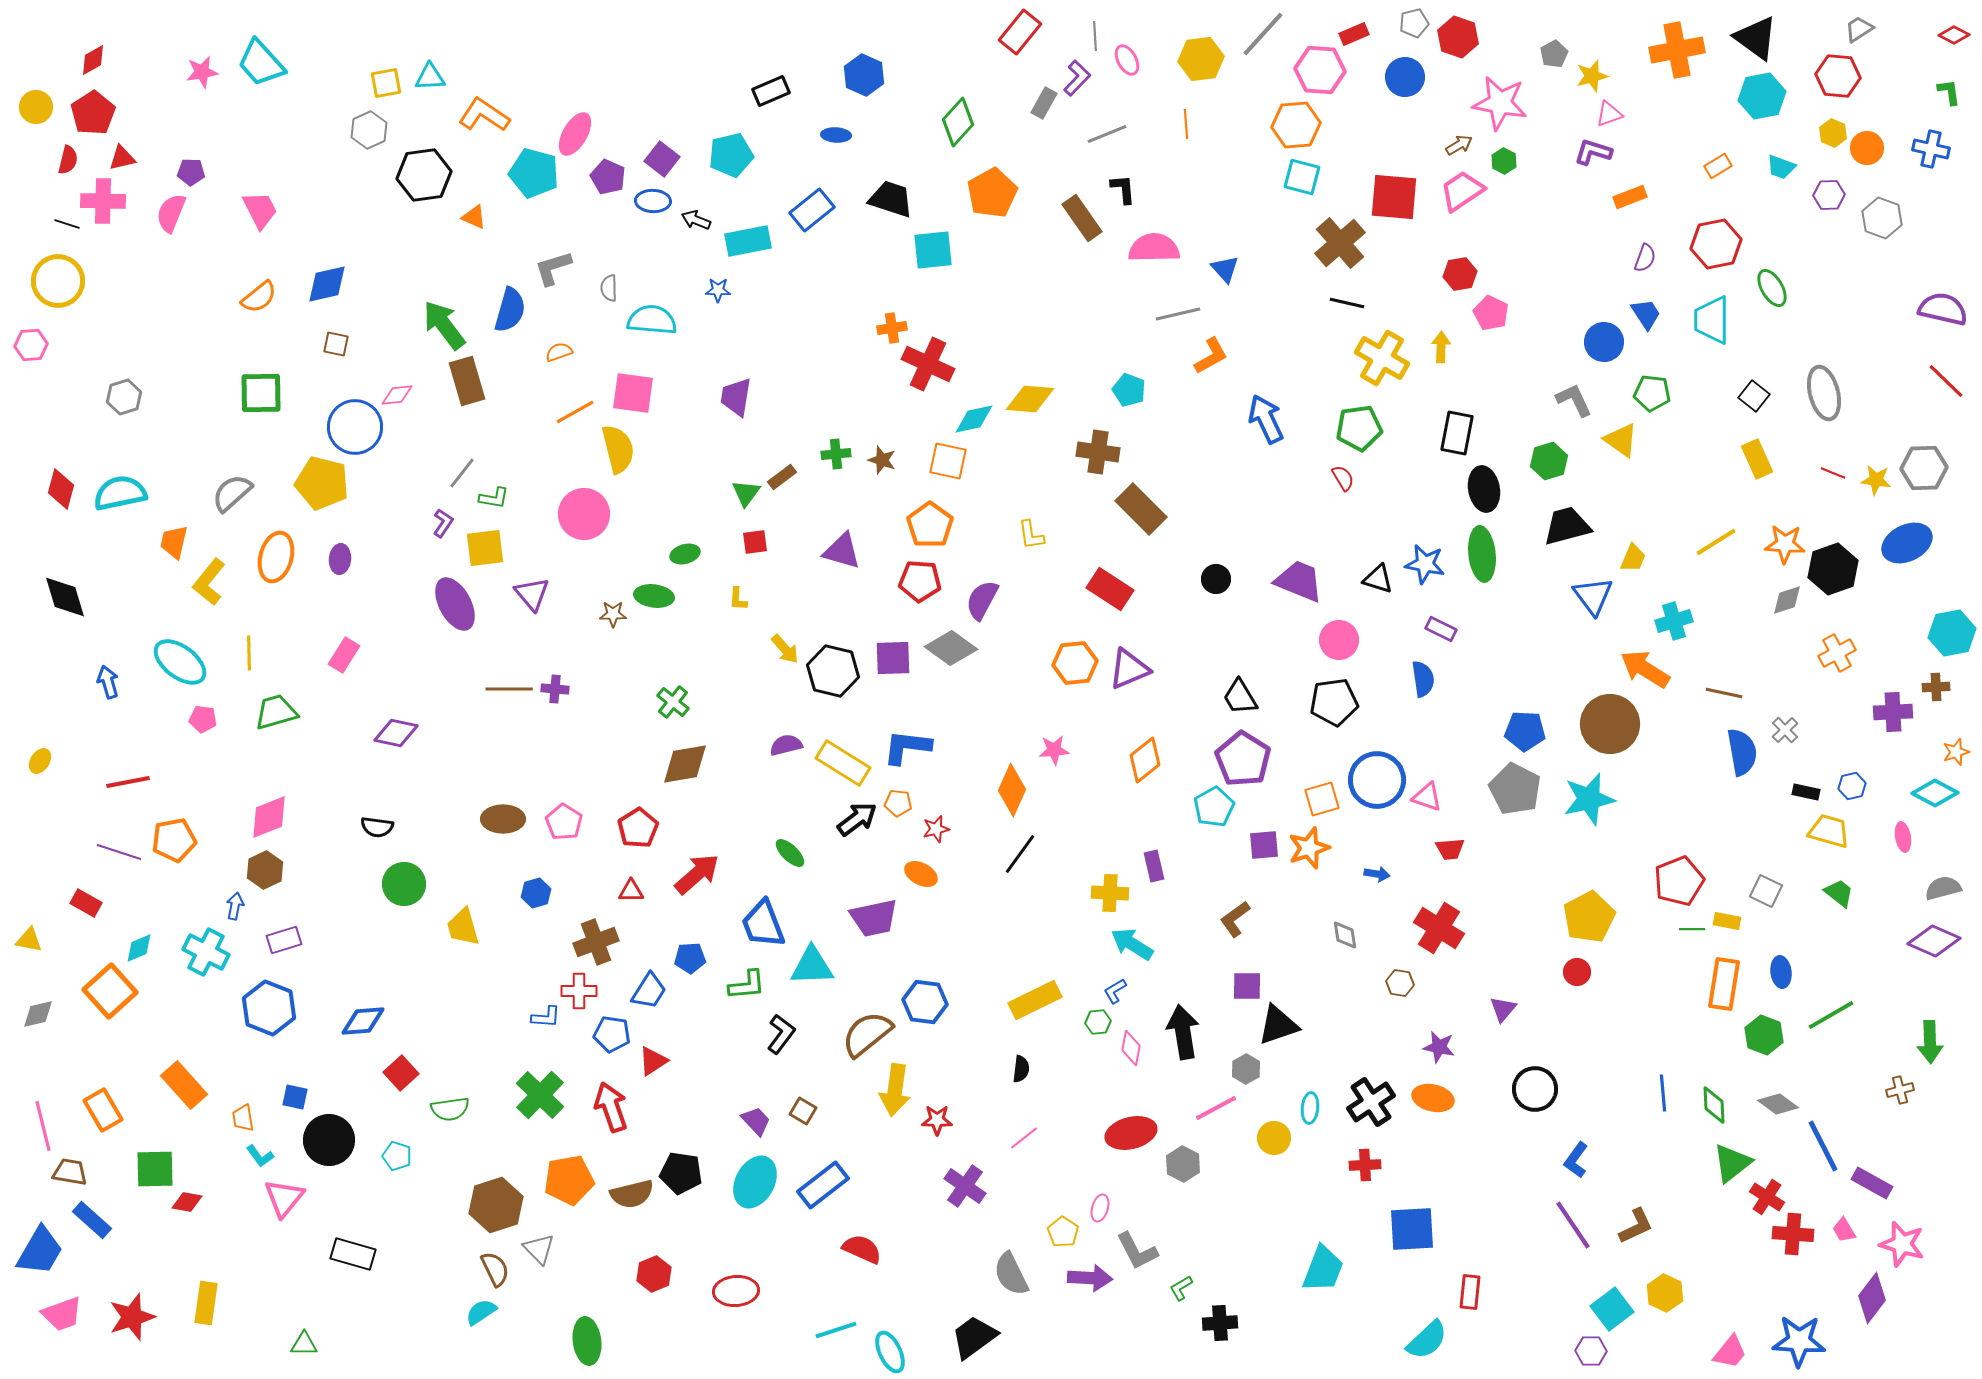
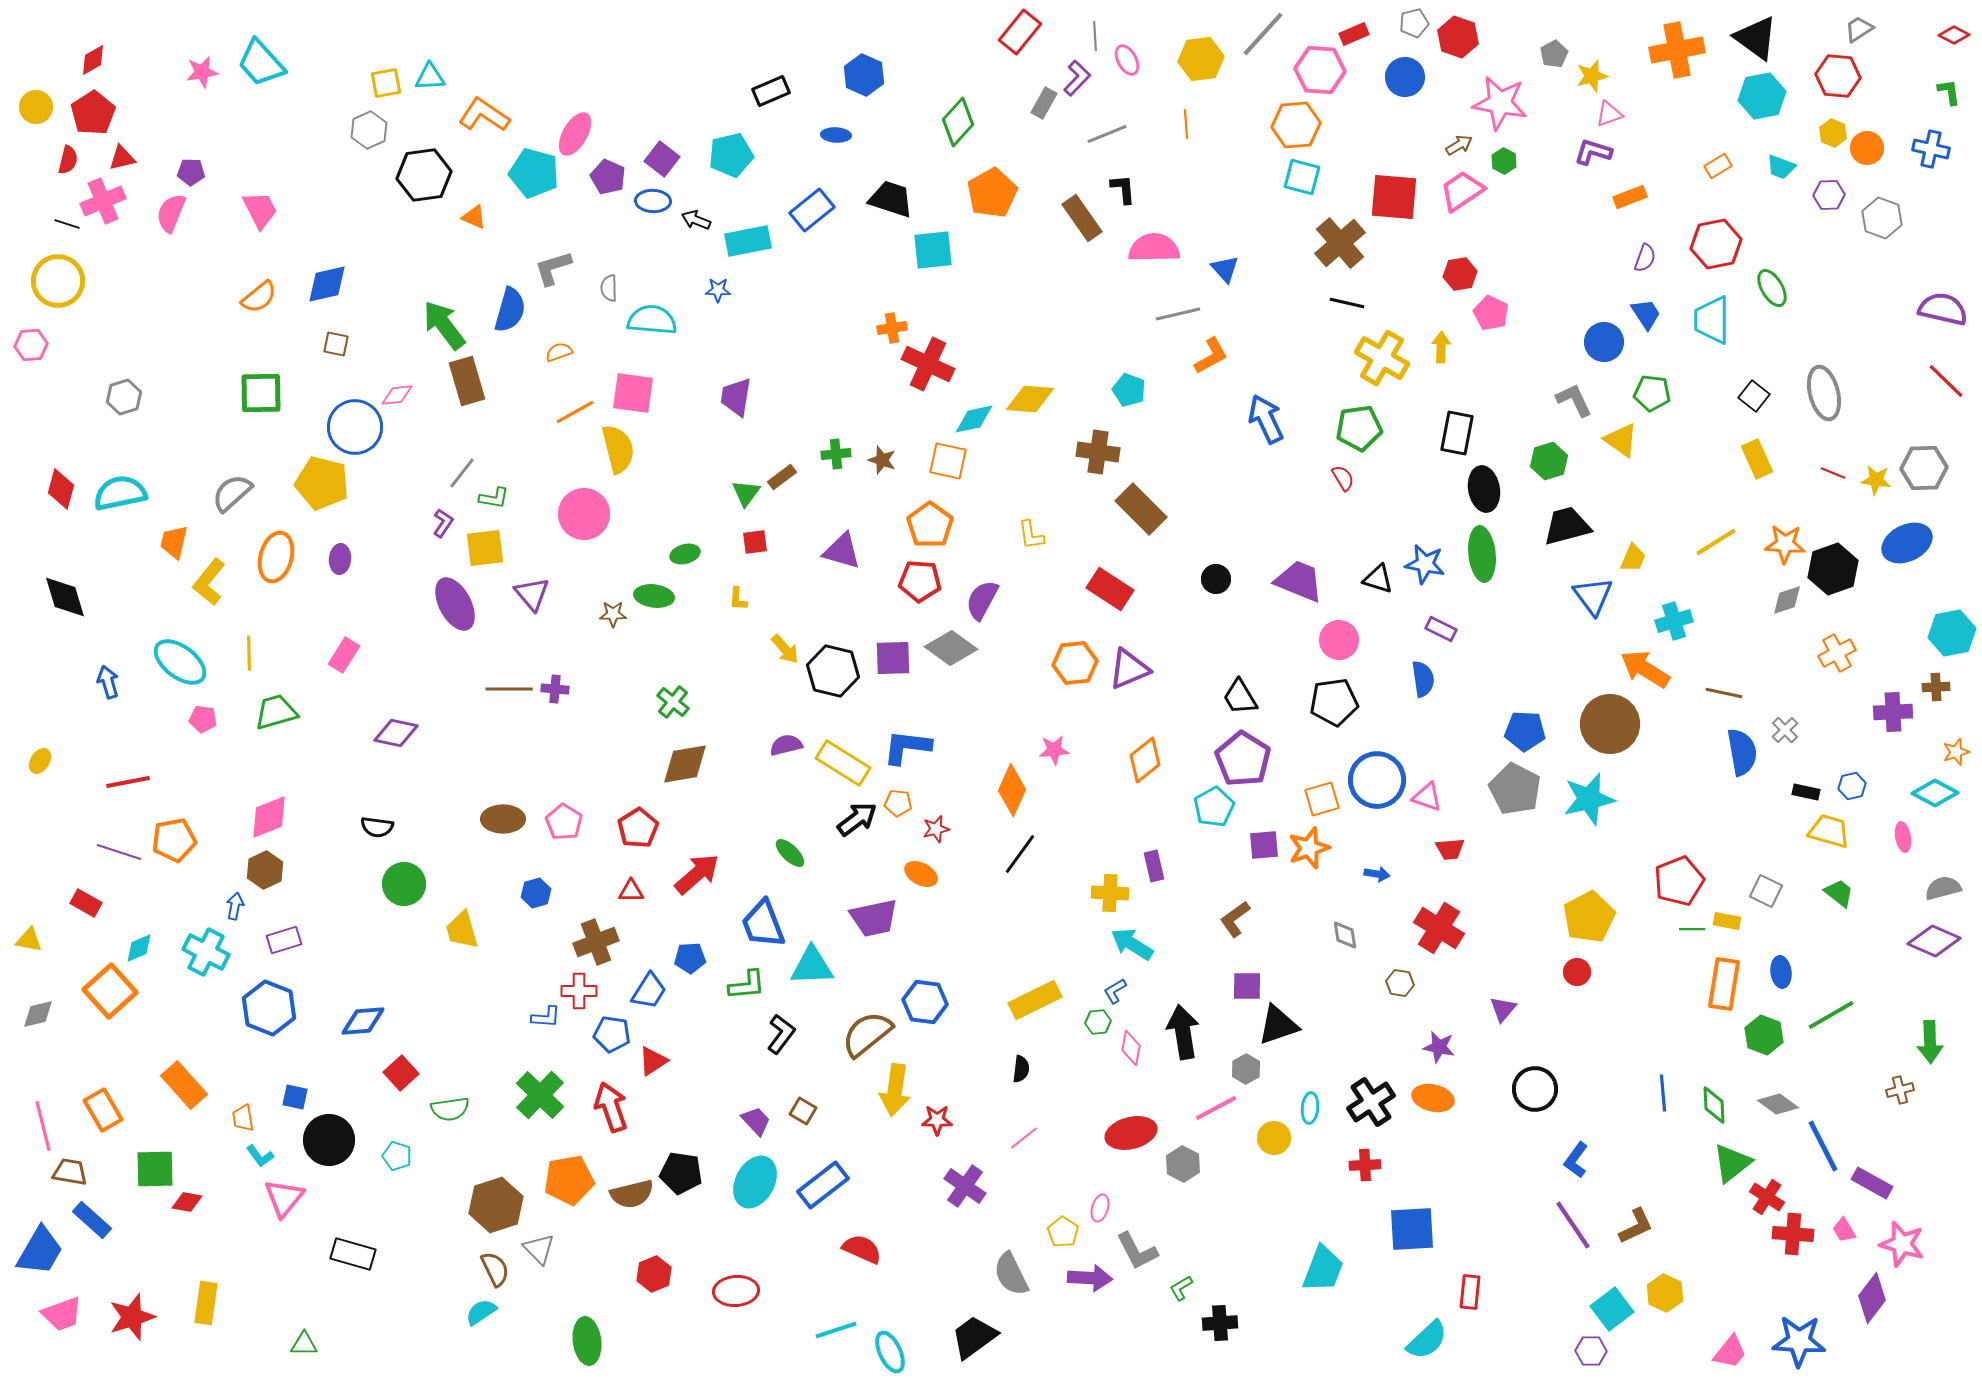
pink cross at (103, 201): rotated 24 degrees counterclockwise
yellow trapezoid at (463, 927): moved 1 px left, 3 px down
